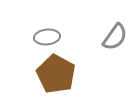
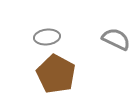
gray semicircle: moved 1 px right, 2 px down; rotated 100 degrees counterclockwise
